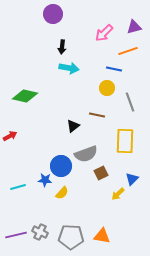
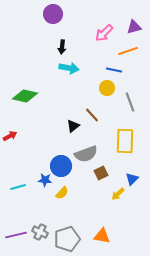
blue line: moved 1 px down
brown line: moved 5 px left; rotated 35 degrees clockwise
gray pentagon: moved 4 px left, 2 px down; rotated 20 degrees counterclockwise
